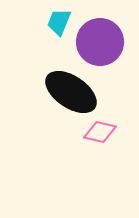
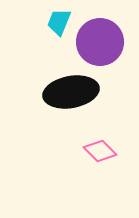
black ellipse: rotated 44 degrees counterclockwise
pink diamond: moved 19 px down; rotated 32 degrees clockwise
